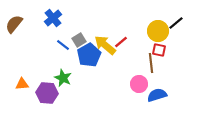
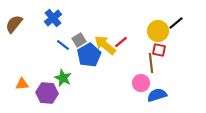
pink circle: moved 2 px right, 1 px up
